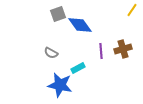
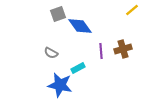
yellow line: rotated 16 degrees clockwise
blue diamond: moved 1 px down
